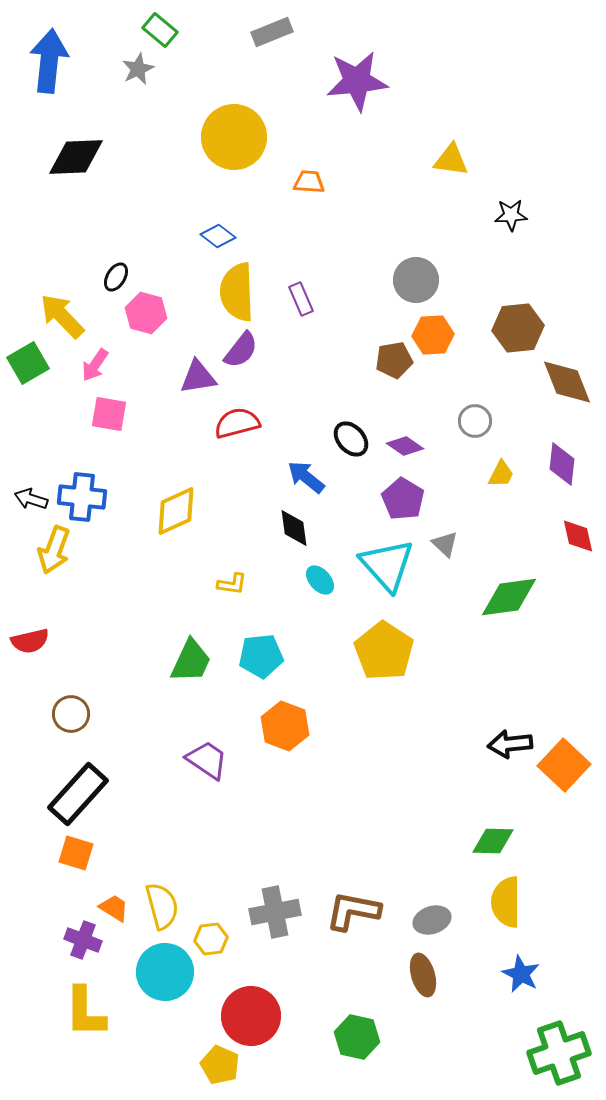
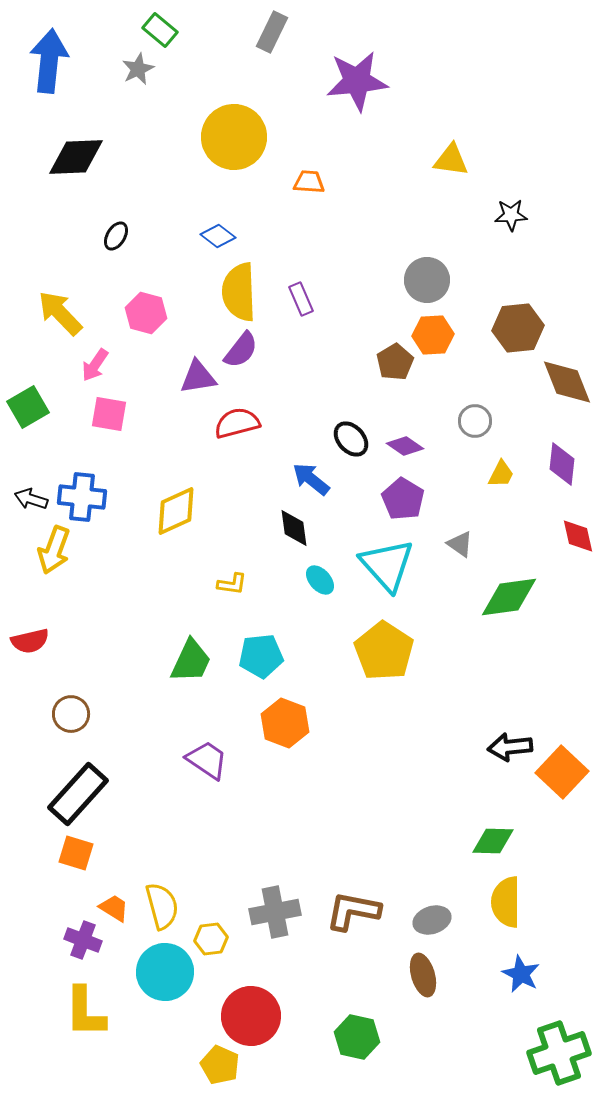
gray rectangle at (272, 32): rotated 42 degrees counterclockwise
black ellipse at (116, 277): moved 41 px up
gray circle at (416, 280): moved 11 px right
yellow semicircle at (237, 292): moved 2 px right
yellow arrow at (62, 316): moved 2 px left, 3 px up
brown pentagon at (394, 360): moved 1 px right, 2 px down; rotated 21 degrees counterclockwise
green square at (28, 363): moved 44 px down
blue arrow at (306, 477): moved 5 px right, 2 px down
gray triangle at (445, 544): moved 15 px right; rotated 8 degrees counterclockwise
orange hexagon at (285, 726): moved 3 px up
black arrow at (510, 744): moved 3 px down
orange square at (564, 765): moved 2 px left, 7 px down
